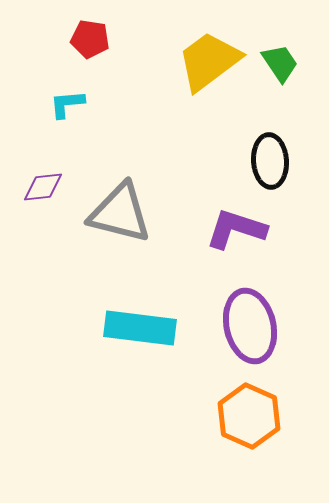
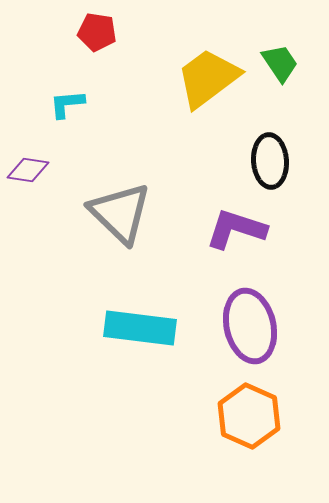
red pentagon: moved 7 px right, 7 px up
yellow trapezoid: moved 1 px left, 17 px down
purple diamond: moved 15 px left, 17 px up; rotated 15 degrees clockwise
gray triangle: rotated 30 degrees clockwise
